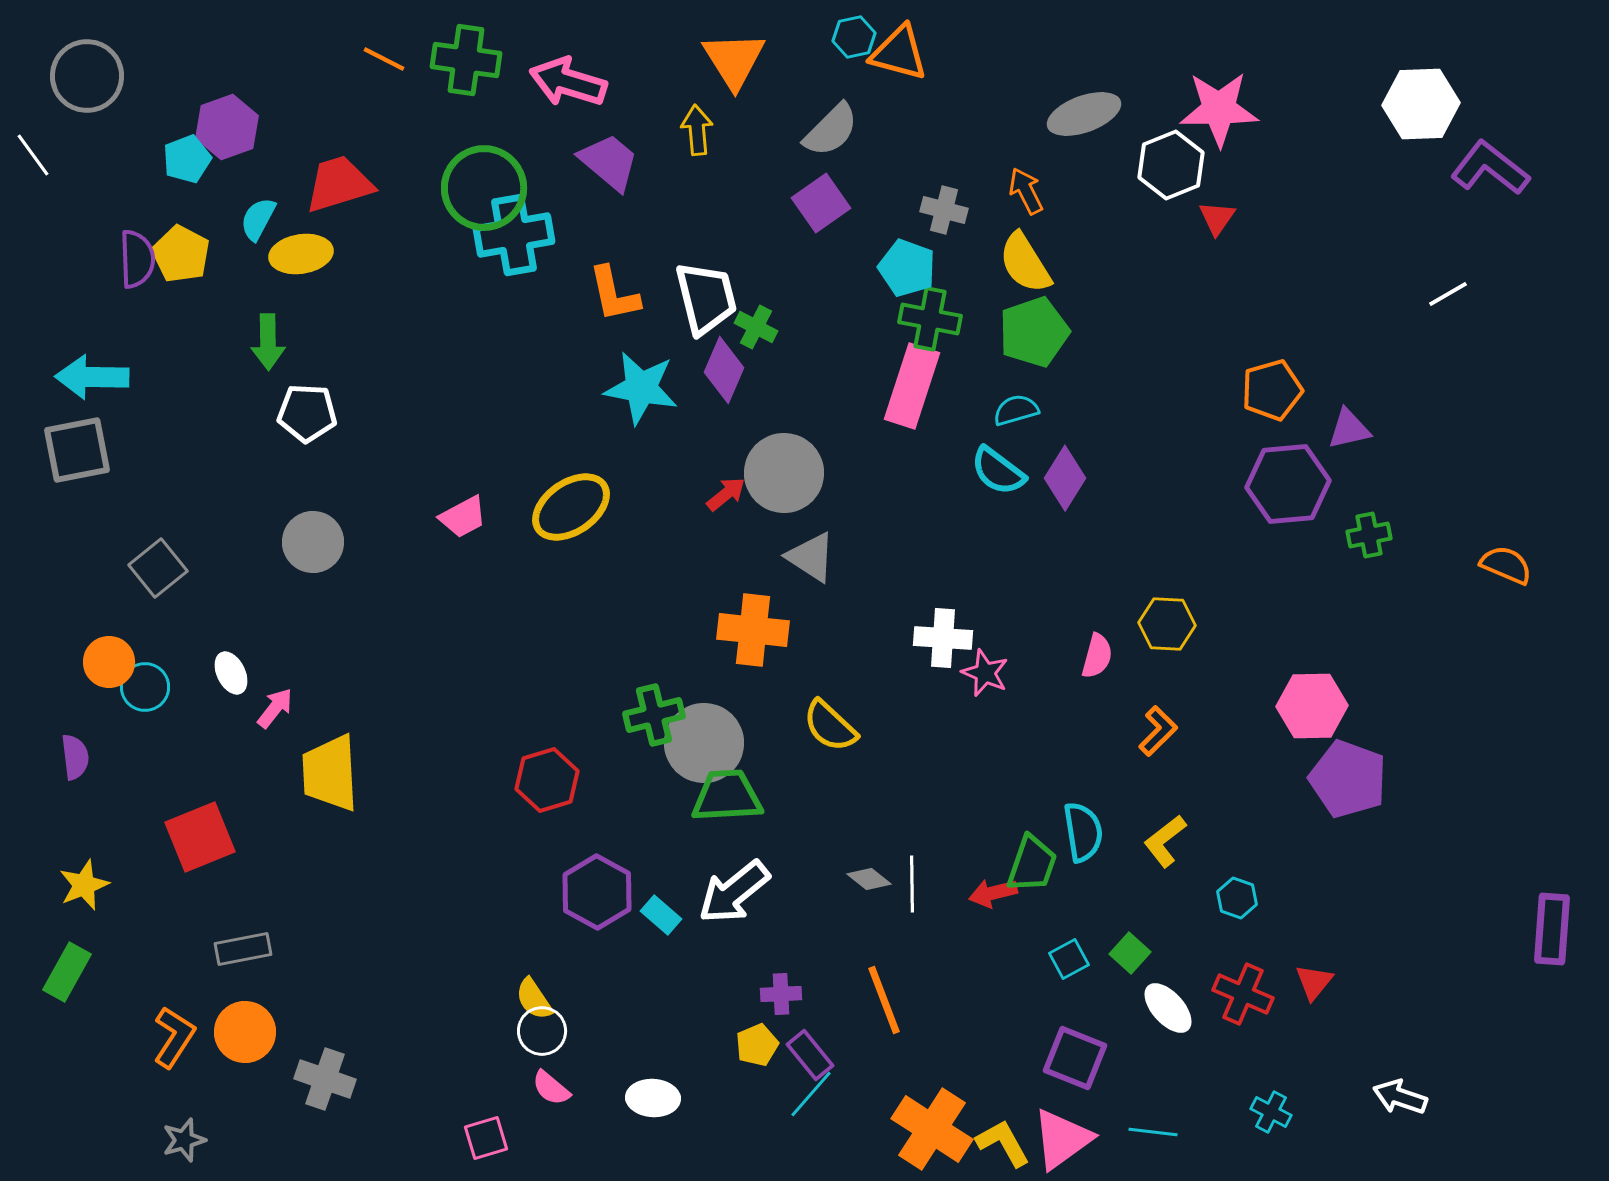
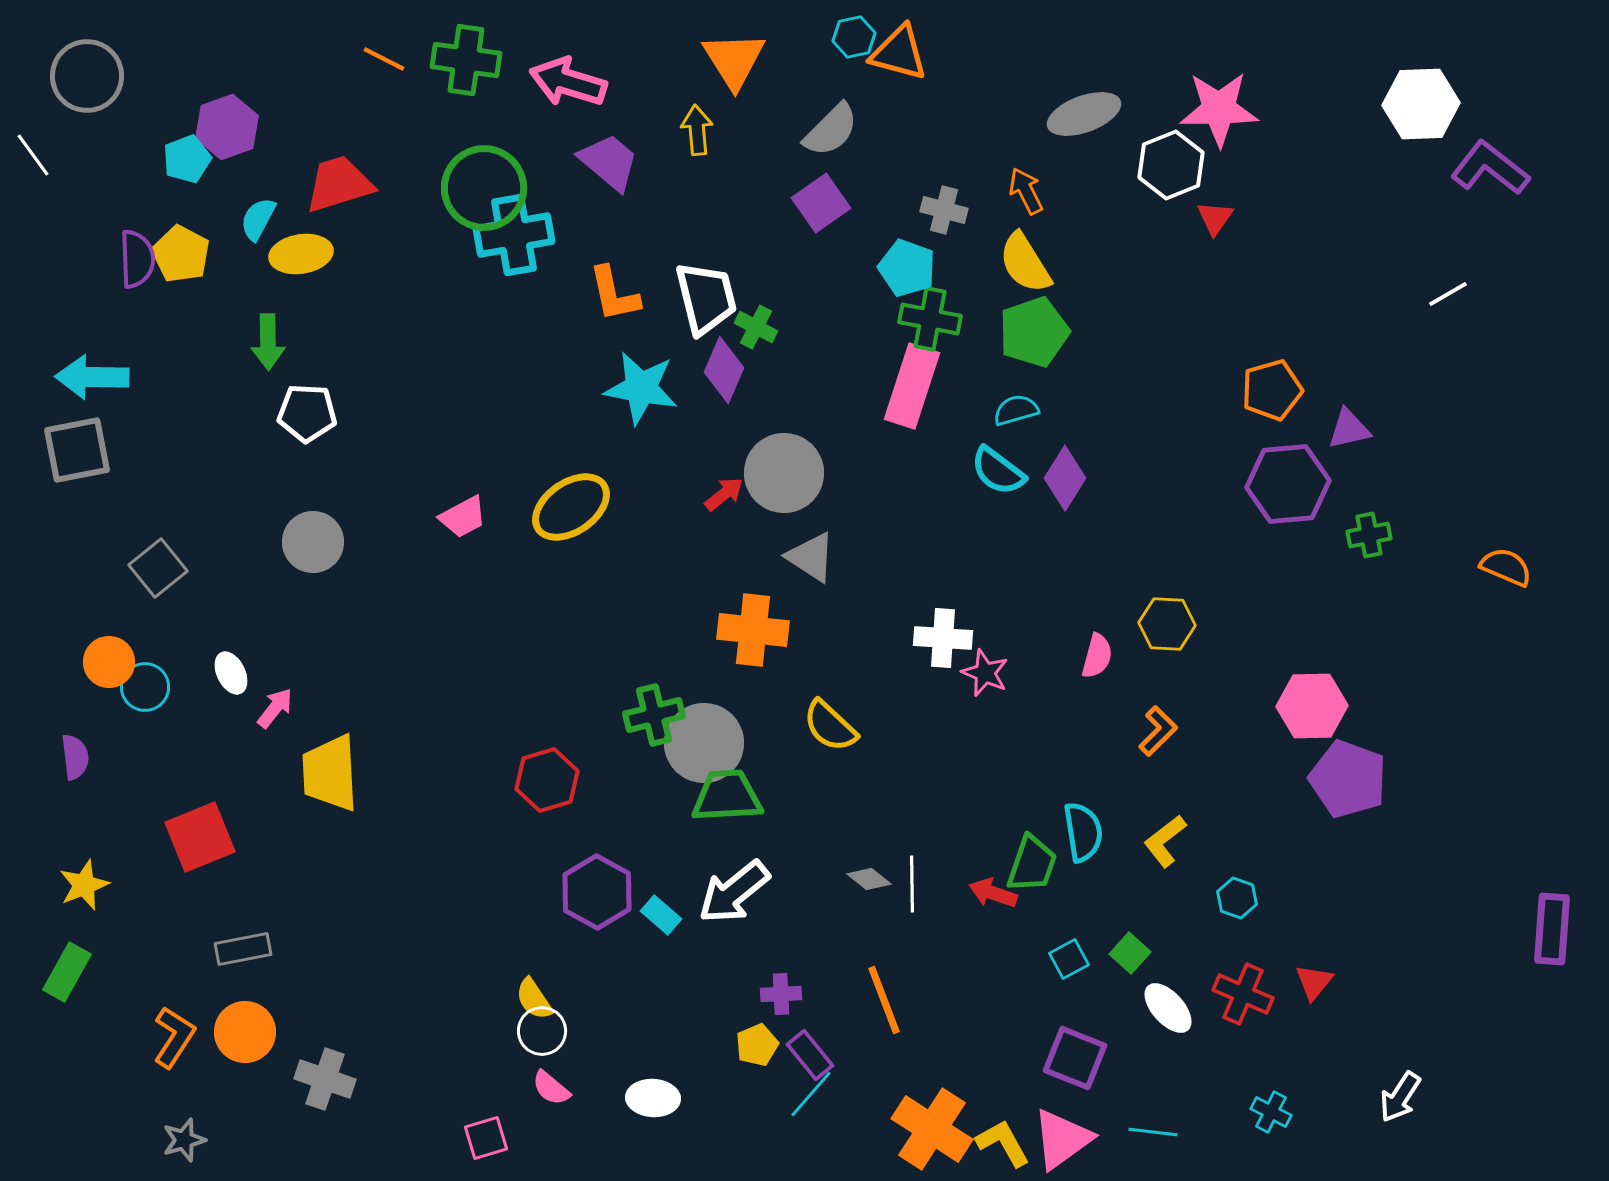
red triangle at (1217, 218): moved 2 px left
red arrow at (726, 494): moved 2 px left
orange semicircle at (1506, 565): moved 2 px down
red arrow at (993, 893): rotated 33 degrees clockwise
white arrow at (1400, 1097): rotated 76 degrees counterclockwise
